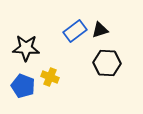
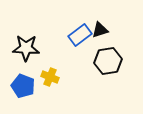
blue rectangle: moved 5 px right, 4 px down
black hexagon: moved 1 px right, 2 px up; rotated 12 degrees counterclockwise
